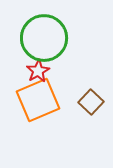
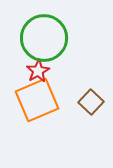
orange square: moved 1 px left
